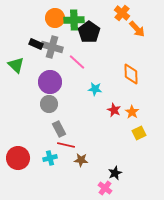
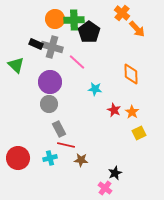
orange circle: moved 1 px down
